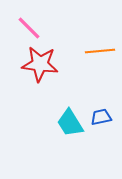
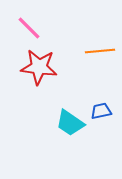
red star: moved 1 px left, 3 px down
blue trapezoid: moved 6 px up
cyan trapezoid: rotated 24 degrees counterclockwise
